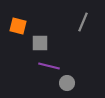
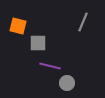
gray square: moved 2 px left
purple line: moved 1 px right
